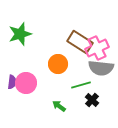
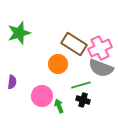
green star: moved 1 px left, 1 px up
brown rectangle: moved 6 px left, 2 px down
pink cross: moved 3 px right
gray semicircle: rotated 15 degrees clockwise
pink circle: moved 16 px right, 13 px down
black cross: moved 9 px left; rotated 24 degrees counterclockwise
green arrow: rotated 32 degrees clockwise
